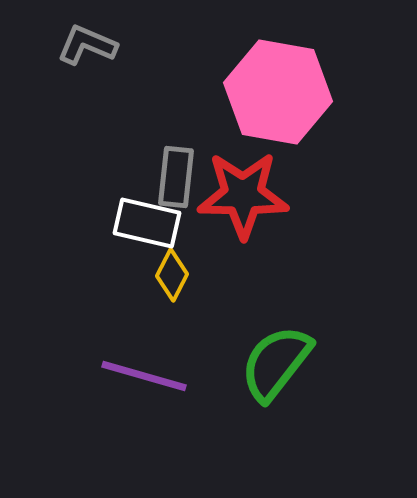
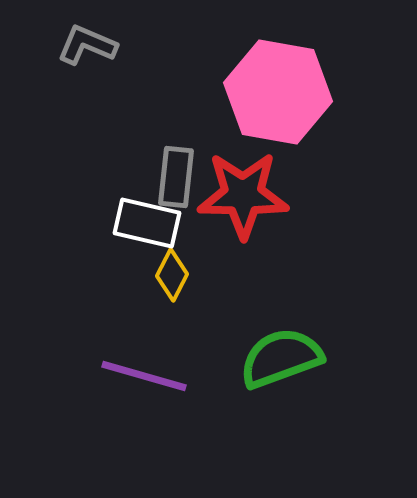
green semicircle: moved 5 px right, 5 px up; rotated 32 degrees clockwise
